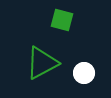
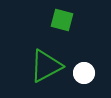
green triangle: moved 4 px right, 3 px down
